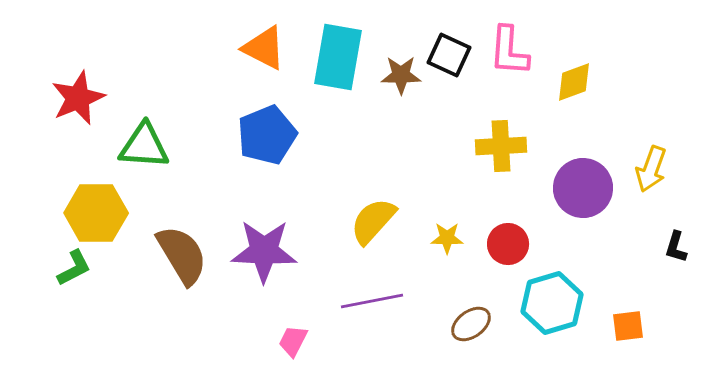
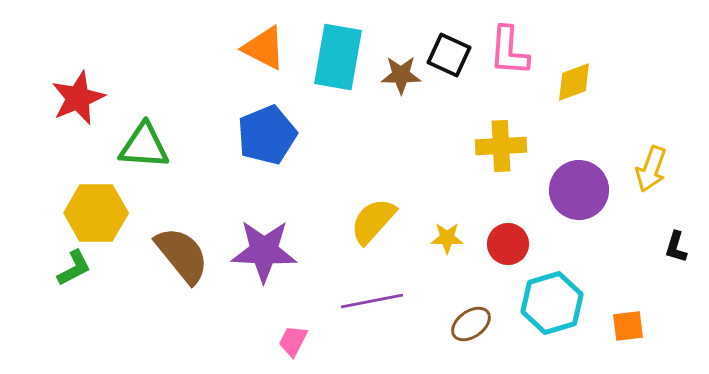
purple circle: moved 4 px left, 2 px down
brown semicircle: rotated 8 degrees counterclockwise
